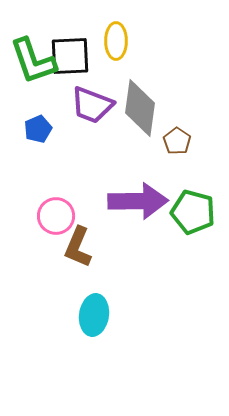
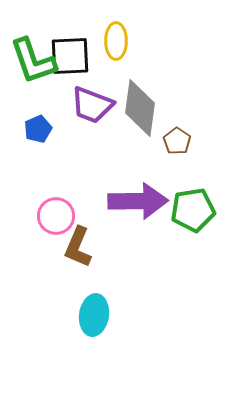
green pentagon: moved 2 px up; rotated 24 degrees counterclockwise
